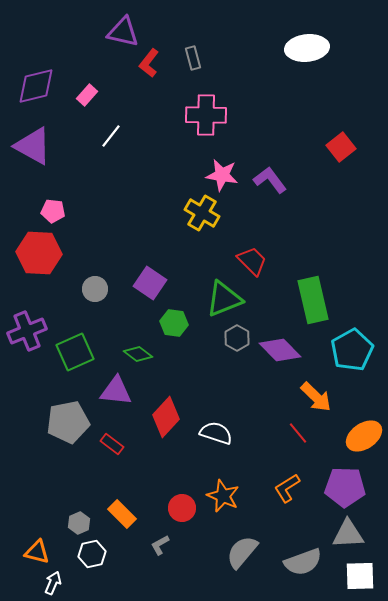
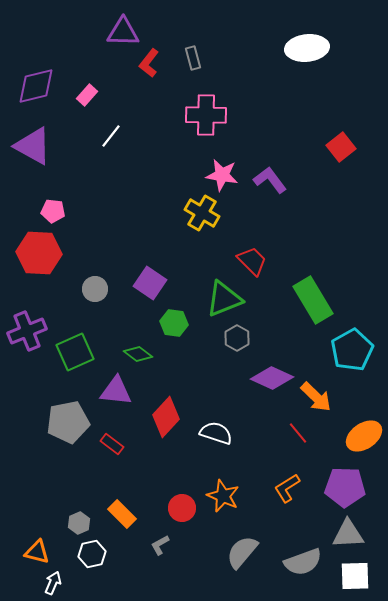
purple triangle at (123, 32): rotated 12 degrees counterclockwise
green rectangle at (313, 300): rotated 18 degrees counterclockwise
purple diamond at (280, 350): moved 8 px left, 28 px down; rotated 21 degrees counterclockwise
white square at (360, 576): moved 5 px left
